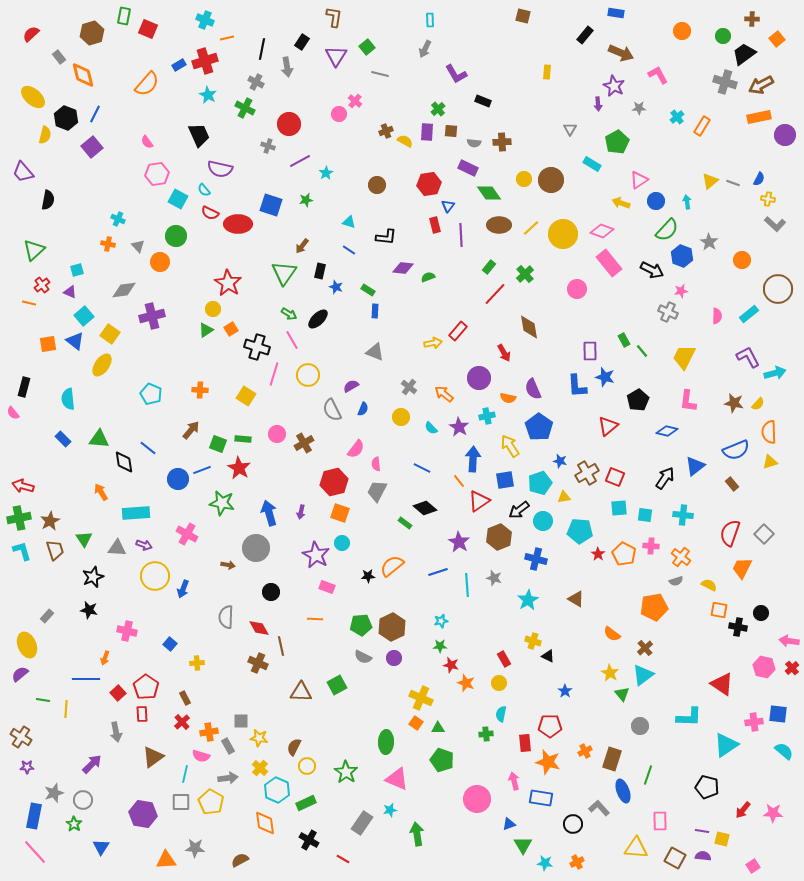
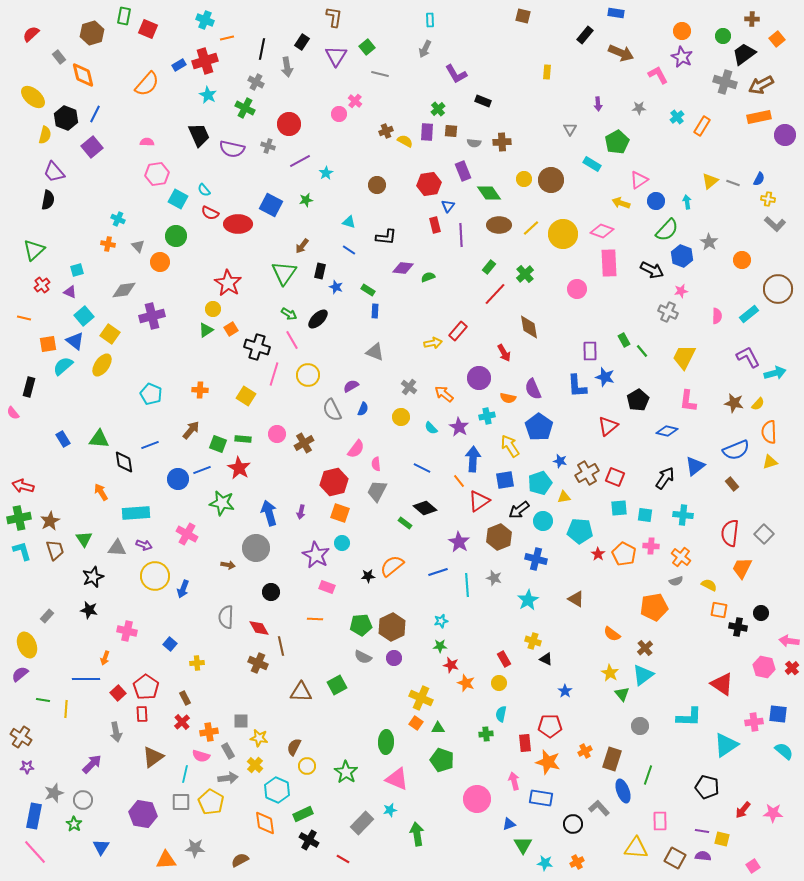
purple star at (614, 86): moved 68 px right, 29 px up
pink semicircle at (147, 142): rotated 128 degrees clockwise
purple rectangle at (468, 168): moved 5 px left, 3 px down; rotated 42 degrees clockwise
purple semicircle at (220, 169): moved 12 px right, 20 px up
purple trapezoid at (23, 172): moved 31 px right
blue square at (271, 205): rotated 10 degrees clockwise
pink rectangle at (609, 263): rotated 36 degrees clockwise
orange line at (29, 303): moved 5 px left, 15 px down
black rectangle at (24, 387): moved 5 px right
cyan semicircle at (68, 399): moved 5 px left, 33 px up; rotated 55 degrees clockwise
blue rectangle at (63, 439): rotated 14 degrees clockwise
blue line at (148, 448): moved 2 px right, 3 px up; rotated 60 degrees counterclockwise
red semicircle at (730, 533): rotated 12 degrees counterclockwise
black triangle at (548, 656): moved 2 px left, 3 px down
gray rectangle at (228, 746): moved 5 px down
yellow cross at (260, 768): moved 5 px left, 3 px up
green rectangle at (306, 803): moved 3 px left, 11 px down
gray rectangle at (362, 823): rotated 10 degrees clockwise
